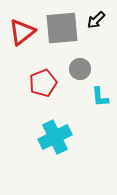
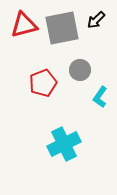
gray square: rotated 6 degrees counterclockwise
red triangle: moved 2 px right, 7 px up; rotated 24 degrees clockwise
gray circle: moved 1 px down
cyan L-shape: rotated 40 degrees clockwise
cyan cross: moved 9 px right, 7 px down
